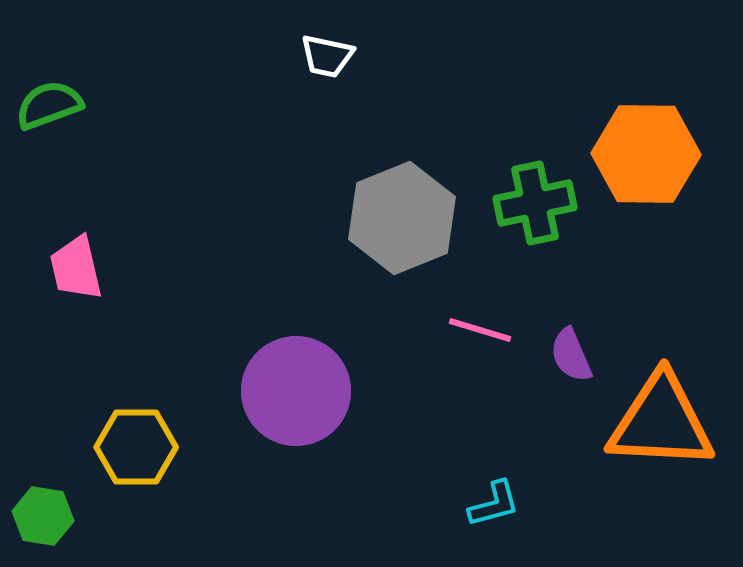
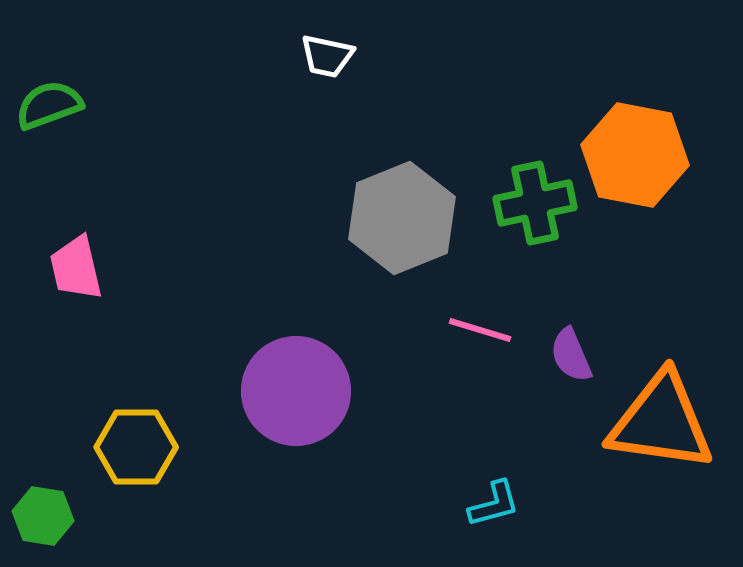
orange hexagon: moved 11 px left, 1 px down; rotated 10 degrees clockwise
orange triangle: rotated 5 degrees clockwise
